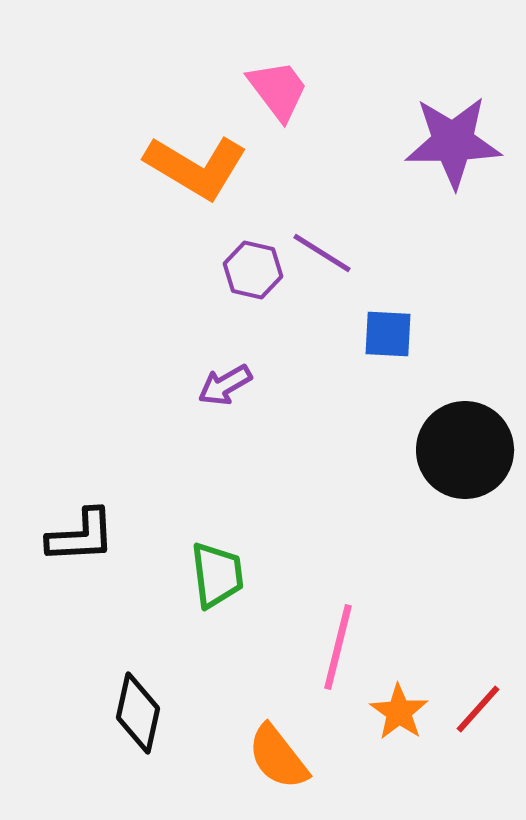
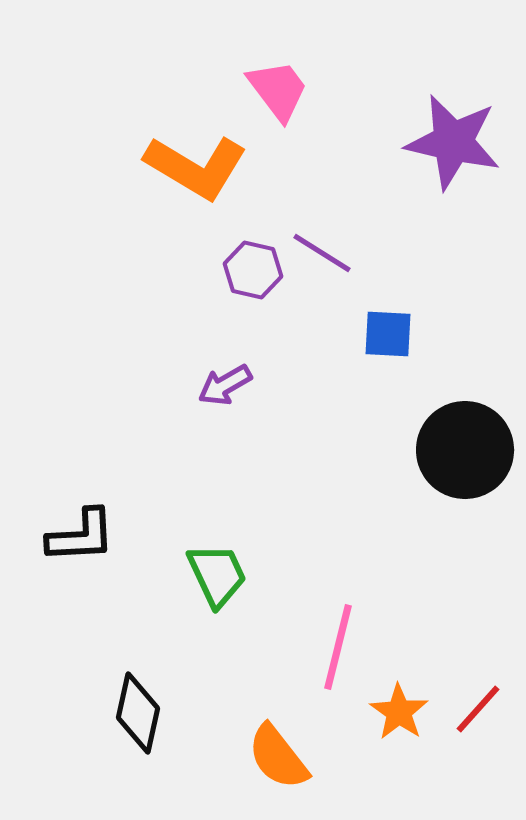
purple star: rotated 14 degrees clockwise
green trapezoid: rotated 18 degrees counterclockwise
